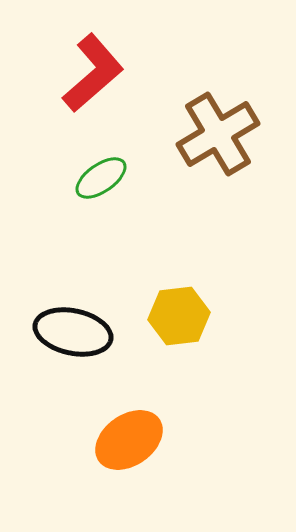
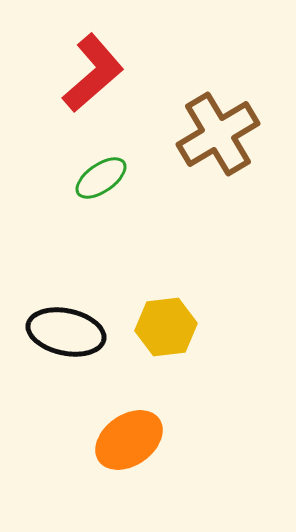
yellow hexagon: moved 13 px left, 11 px down
black ellipse: moved 7 px left
